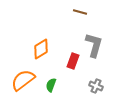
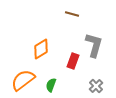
brown line: moved 8 px left, 2 px down
gray cross: rotated 24 degrees clockwise
